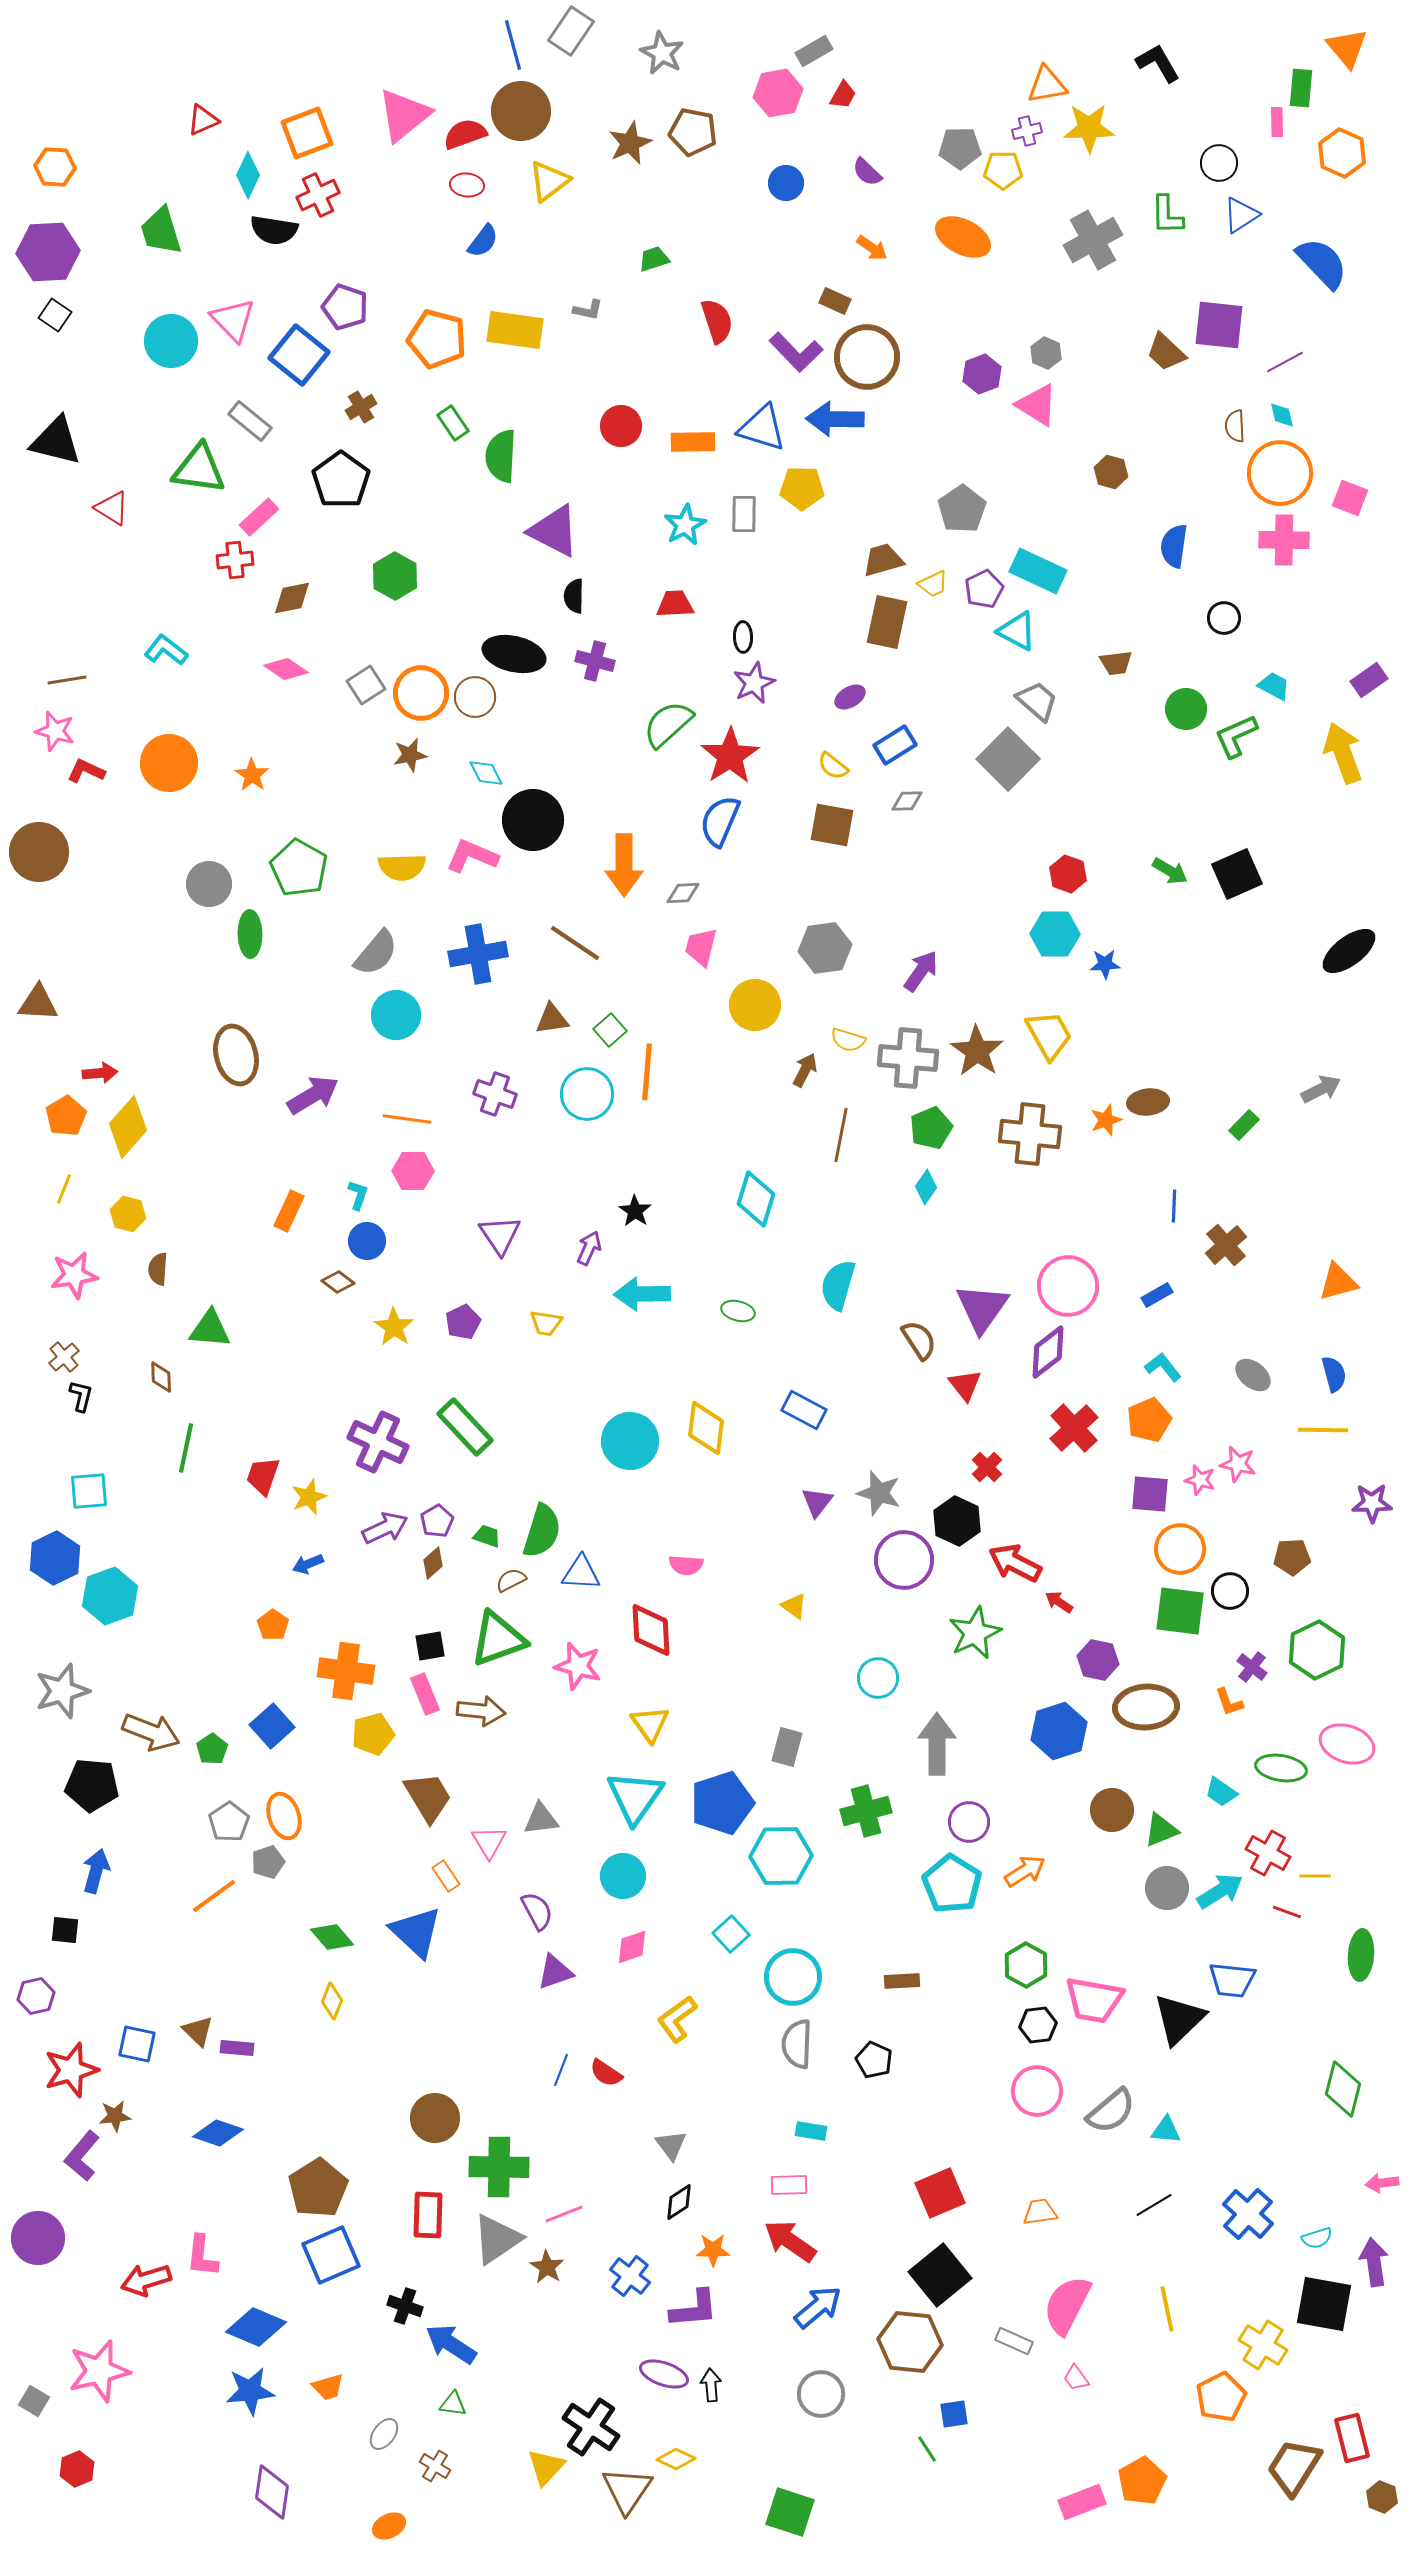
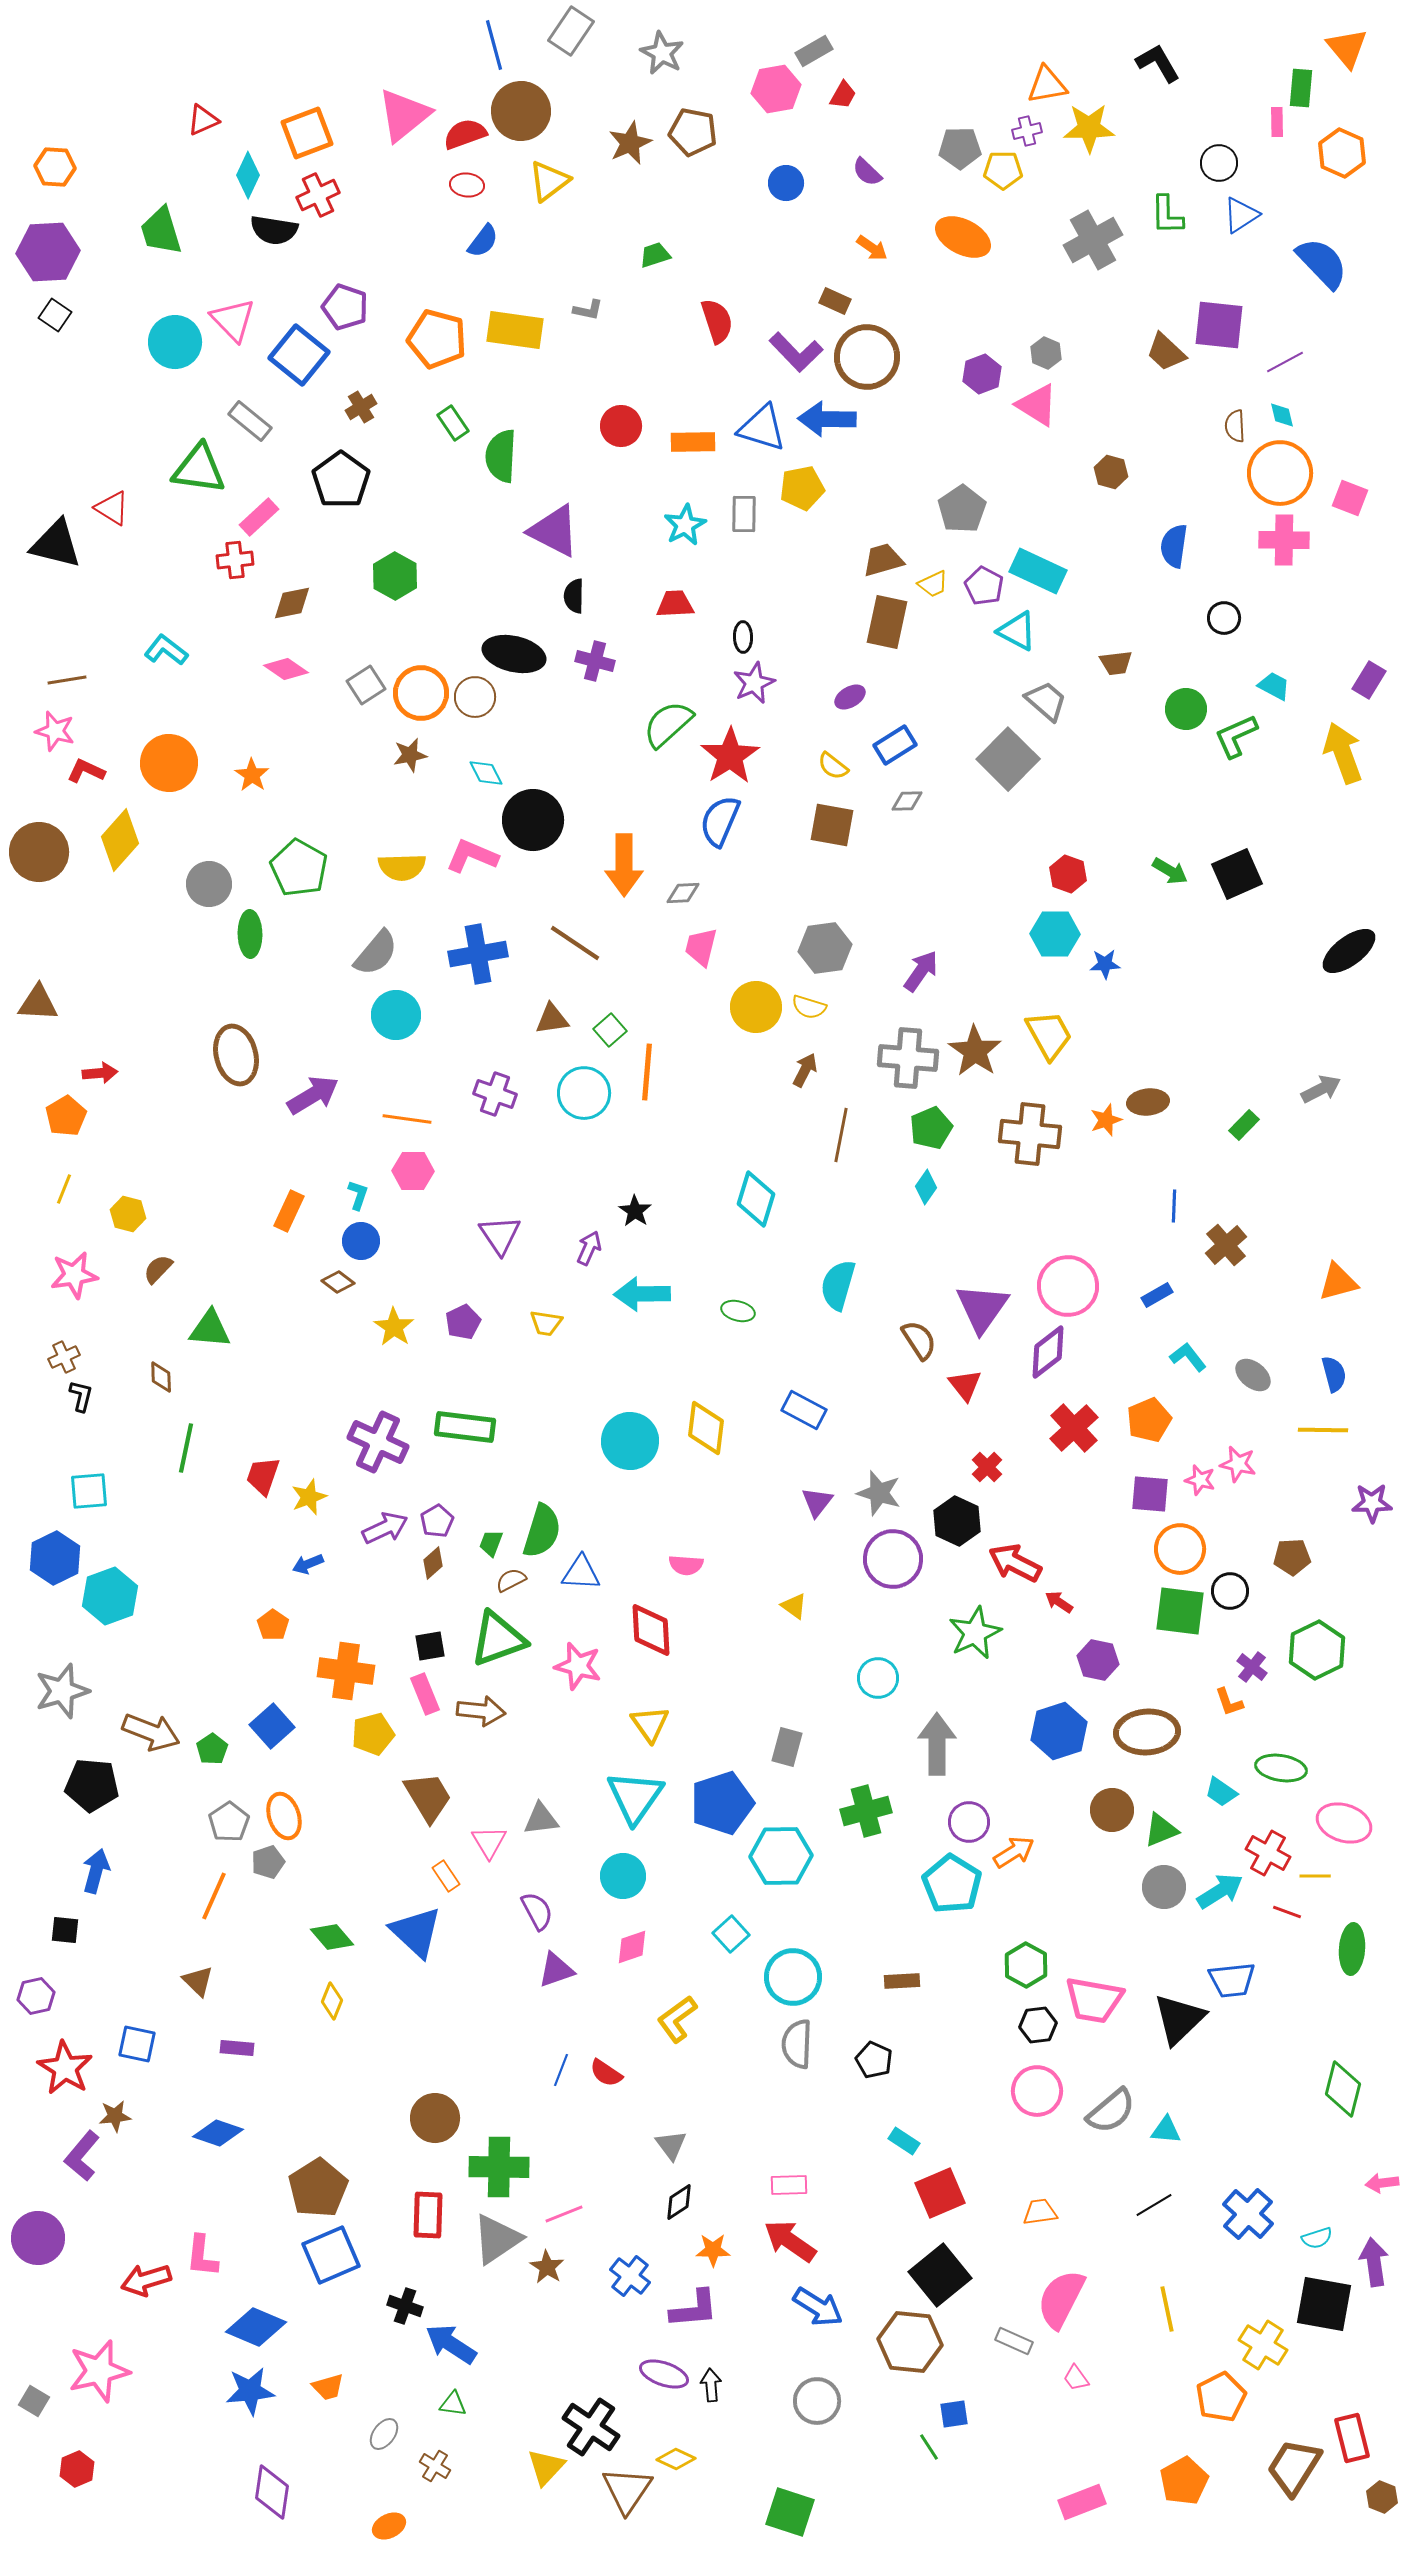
blue line at (513, 45): moved 19 px left
pink hexagon at (778, 93): moved 2 px left, 4 px up
green trapezoid at (654, 259): moved 1 px right, 4 px up
cyan circle at (171, 341): moved 4 px right, 1 px down
blue arrow at (835, 419): moved 8 px left
black triangle at (56, 441): moved 103 px down
yellow pentagon at (802, 488): rotated 12 degrees counterclockwise
purple pentagon at (984, 589): moved 3 px up; rotated 18 degrees counterclockwise
brown diamond at (292, 598): moved 5 px down
purple rectangle at (1369, 680): rotated 24 degrees counterclockwise
gray trapezoid at (1037, 701): moved 9 px right
yellow circle at (755, 1005): moved 1 px right, 2 px down
yellow semicircle at (848, 1040): moved 39 px left, 33 px up
brown star at (977, 1051): moved 2 px left
cyan circle at (587, 1094): moved 3 px left, 1 px up
yellow diamond at (128, 1127): moved 8 px left, 287 px up
blue circle at (367, 1241): moved 6 px left
brown semicircle at (158, 1269): rotated 40 degrees clockwise
brown cross at (64, 1357): rotated 16 degrees clockwise
cyan L-shape at (1163, 1367): moved 25 px right, 10 px up
green rectangle at (465, 1427): rotated 40 degrees counterclockwise
green trapezoid at (487, 1536): moved 4 px right, 7 px down; rotated 88 degrees counterclockwise
purple circle at (904, 1560): moved 11 px left, 1 px up
brown ellipse at (1146, 1707): moved 1 px right, 25 px down
pink ellipse at (1347, 1744): moved 3 px left, 79 px down
orange arrow at (1025, 1871): moved 11 px left, 19 px up
gray circle at (1167, 1888): moved 3 px left, 1 px up
orange line at (214, 1896): rotated 30 degrees counterclockwise
green ellipse at (1361, 1955): moved 9 px left, 6 px up
purple triangle at (555, 1972): moved 1 px right, 2 px up
blue trapezoid at (1232, 1980): rotated 12 degrees counterclockwise
brown triangle at (198, 2031): moved 50 px up
red star at (71, 2070): moved 6 px left, 2 px up; rotated 24 degrees counterclockwise
cyan rectangle at (811, 2131): moved 93 px right, 10 px down; rotated 24 degrees clockwise
pink semicircle at (1067, 2305): moved 6 px left, 6 px up
blue arrow at (818, 2307): rotated 72 degrees clockwise
gray circle at (821, 2394): moved 4 px left, 7 px down
green line at (927, 2449): moved 2 px right, 2 px up
orange pentagon at (1142, 2481): moved 42 px right
